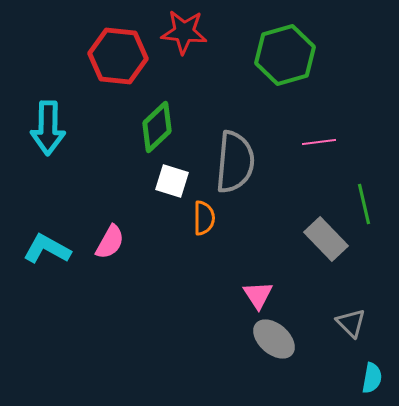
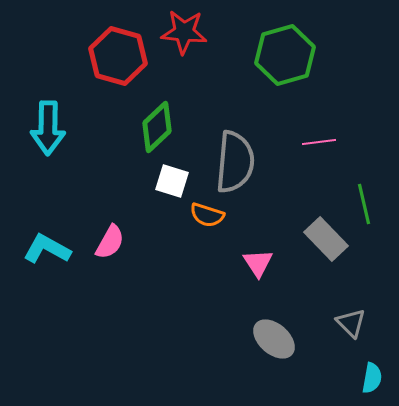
red hexagon: rotated 10 degrees clockwise
orange semicircle: moved 3 px right, 3 px up; rotated 108 degrees clockwise
pink triangle: moved 32 px up
